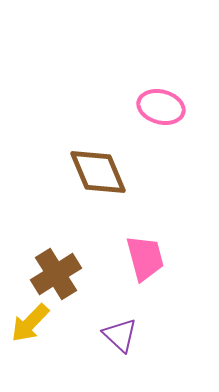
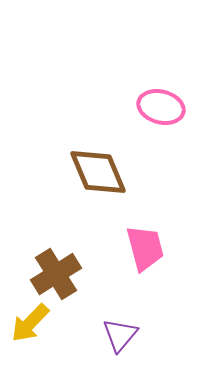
pink trapezoid: moved 10 px up
purple triangle: rotated 27 degrees clockwise
